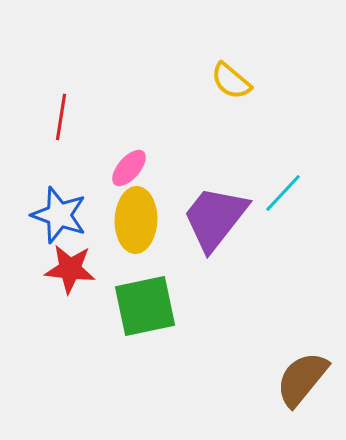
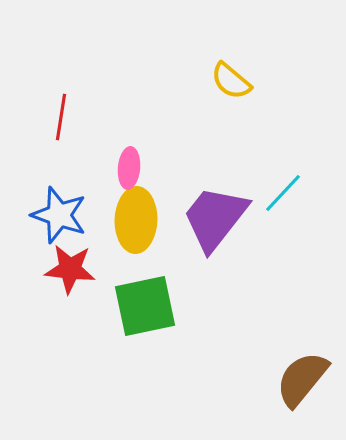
pink ellipse: rotated 36 degrees counterclockwise
